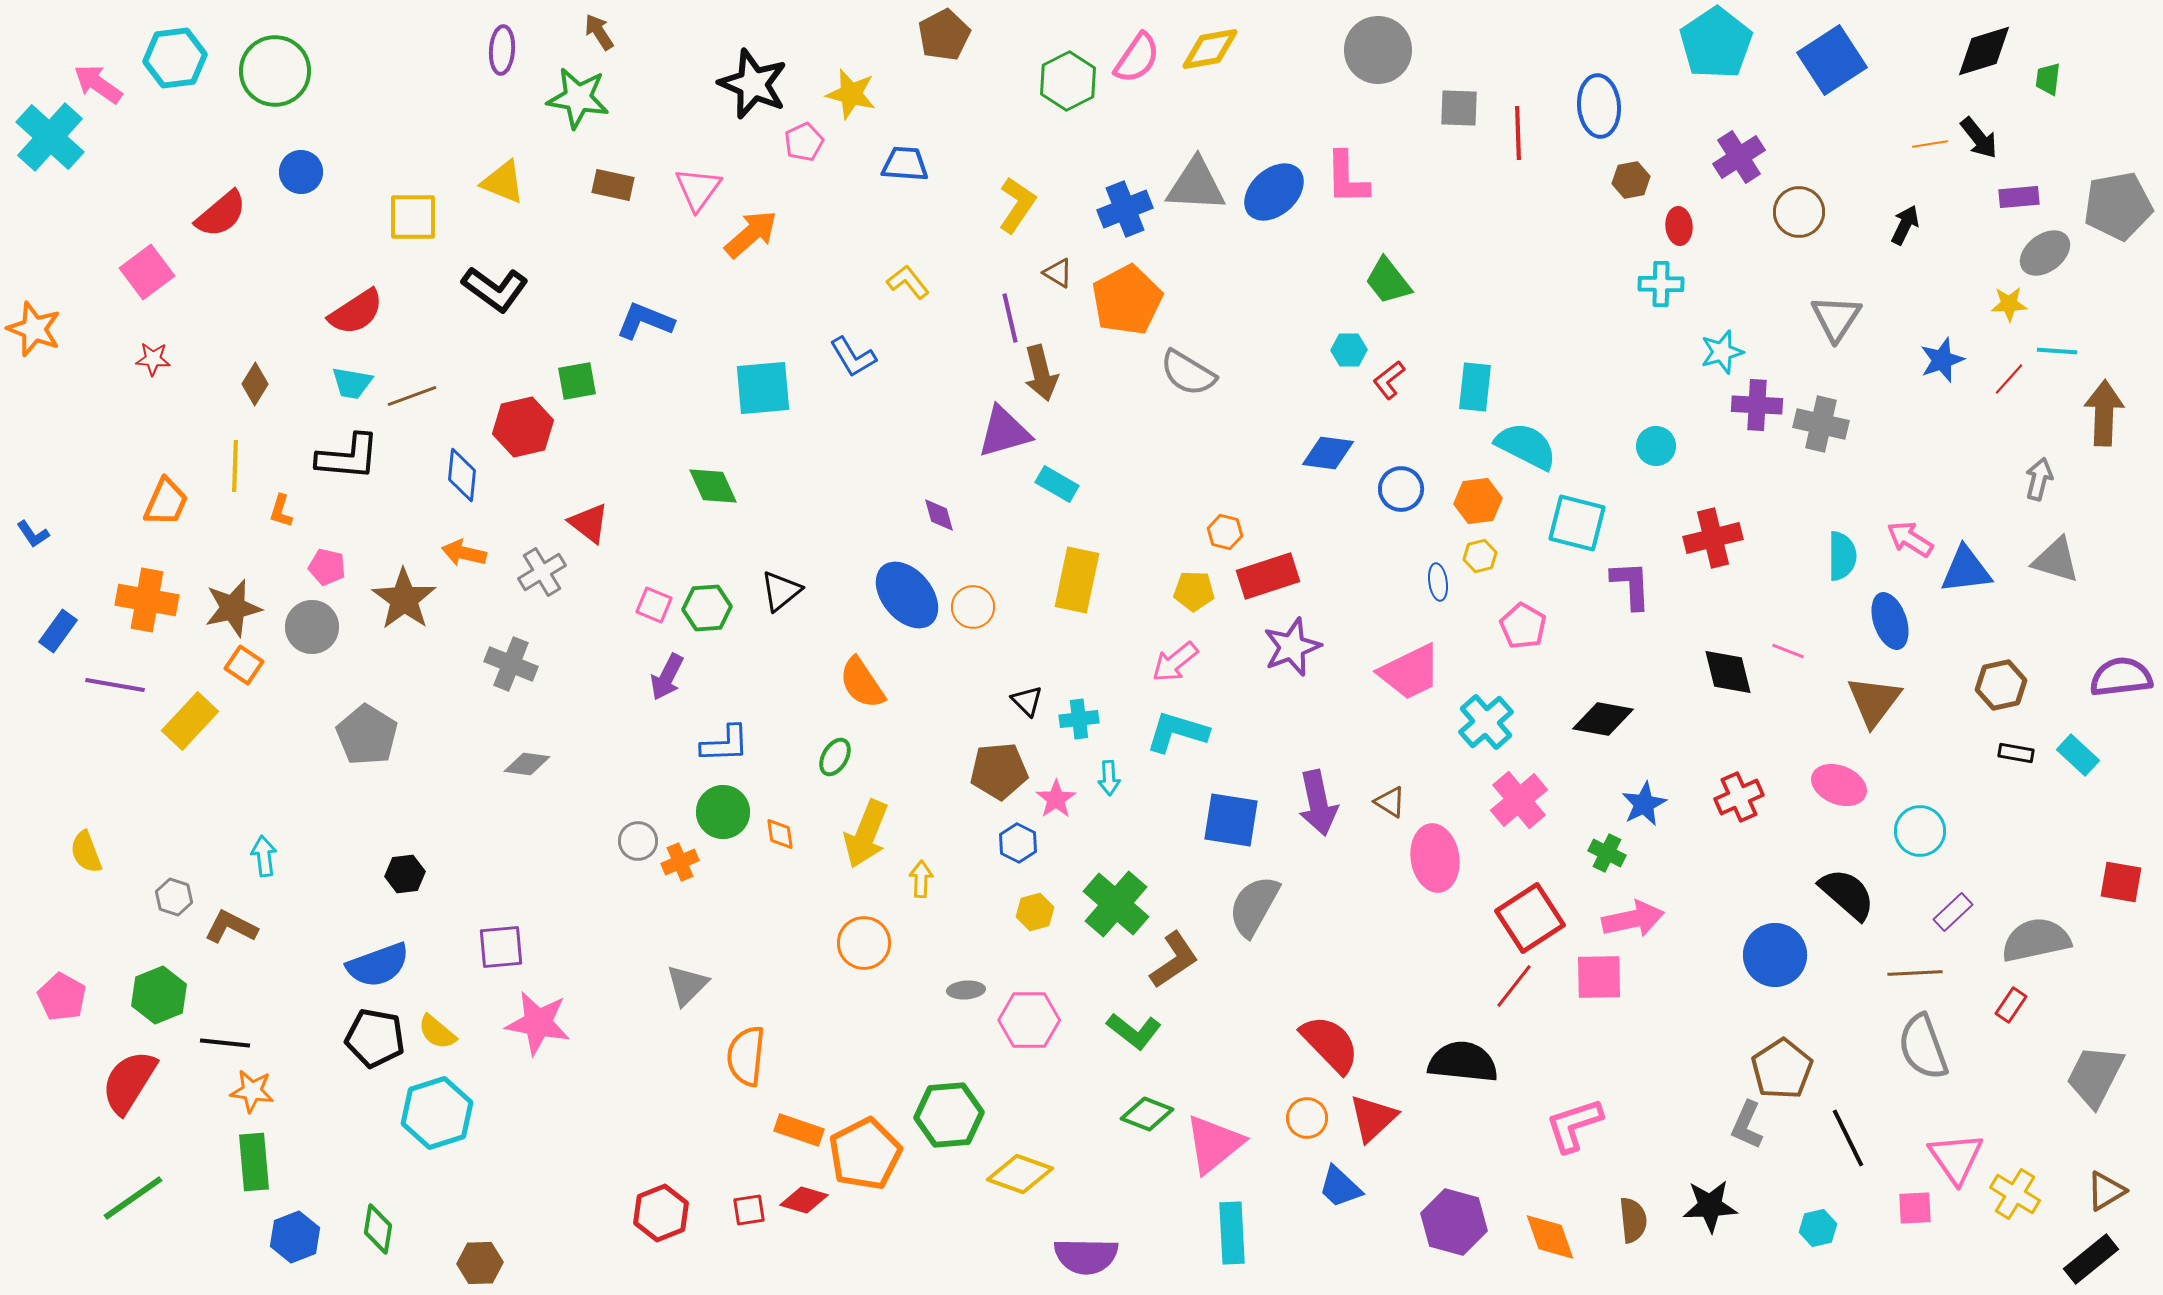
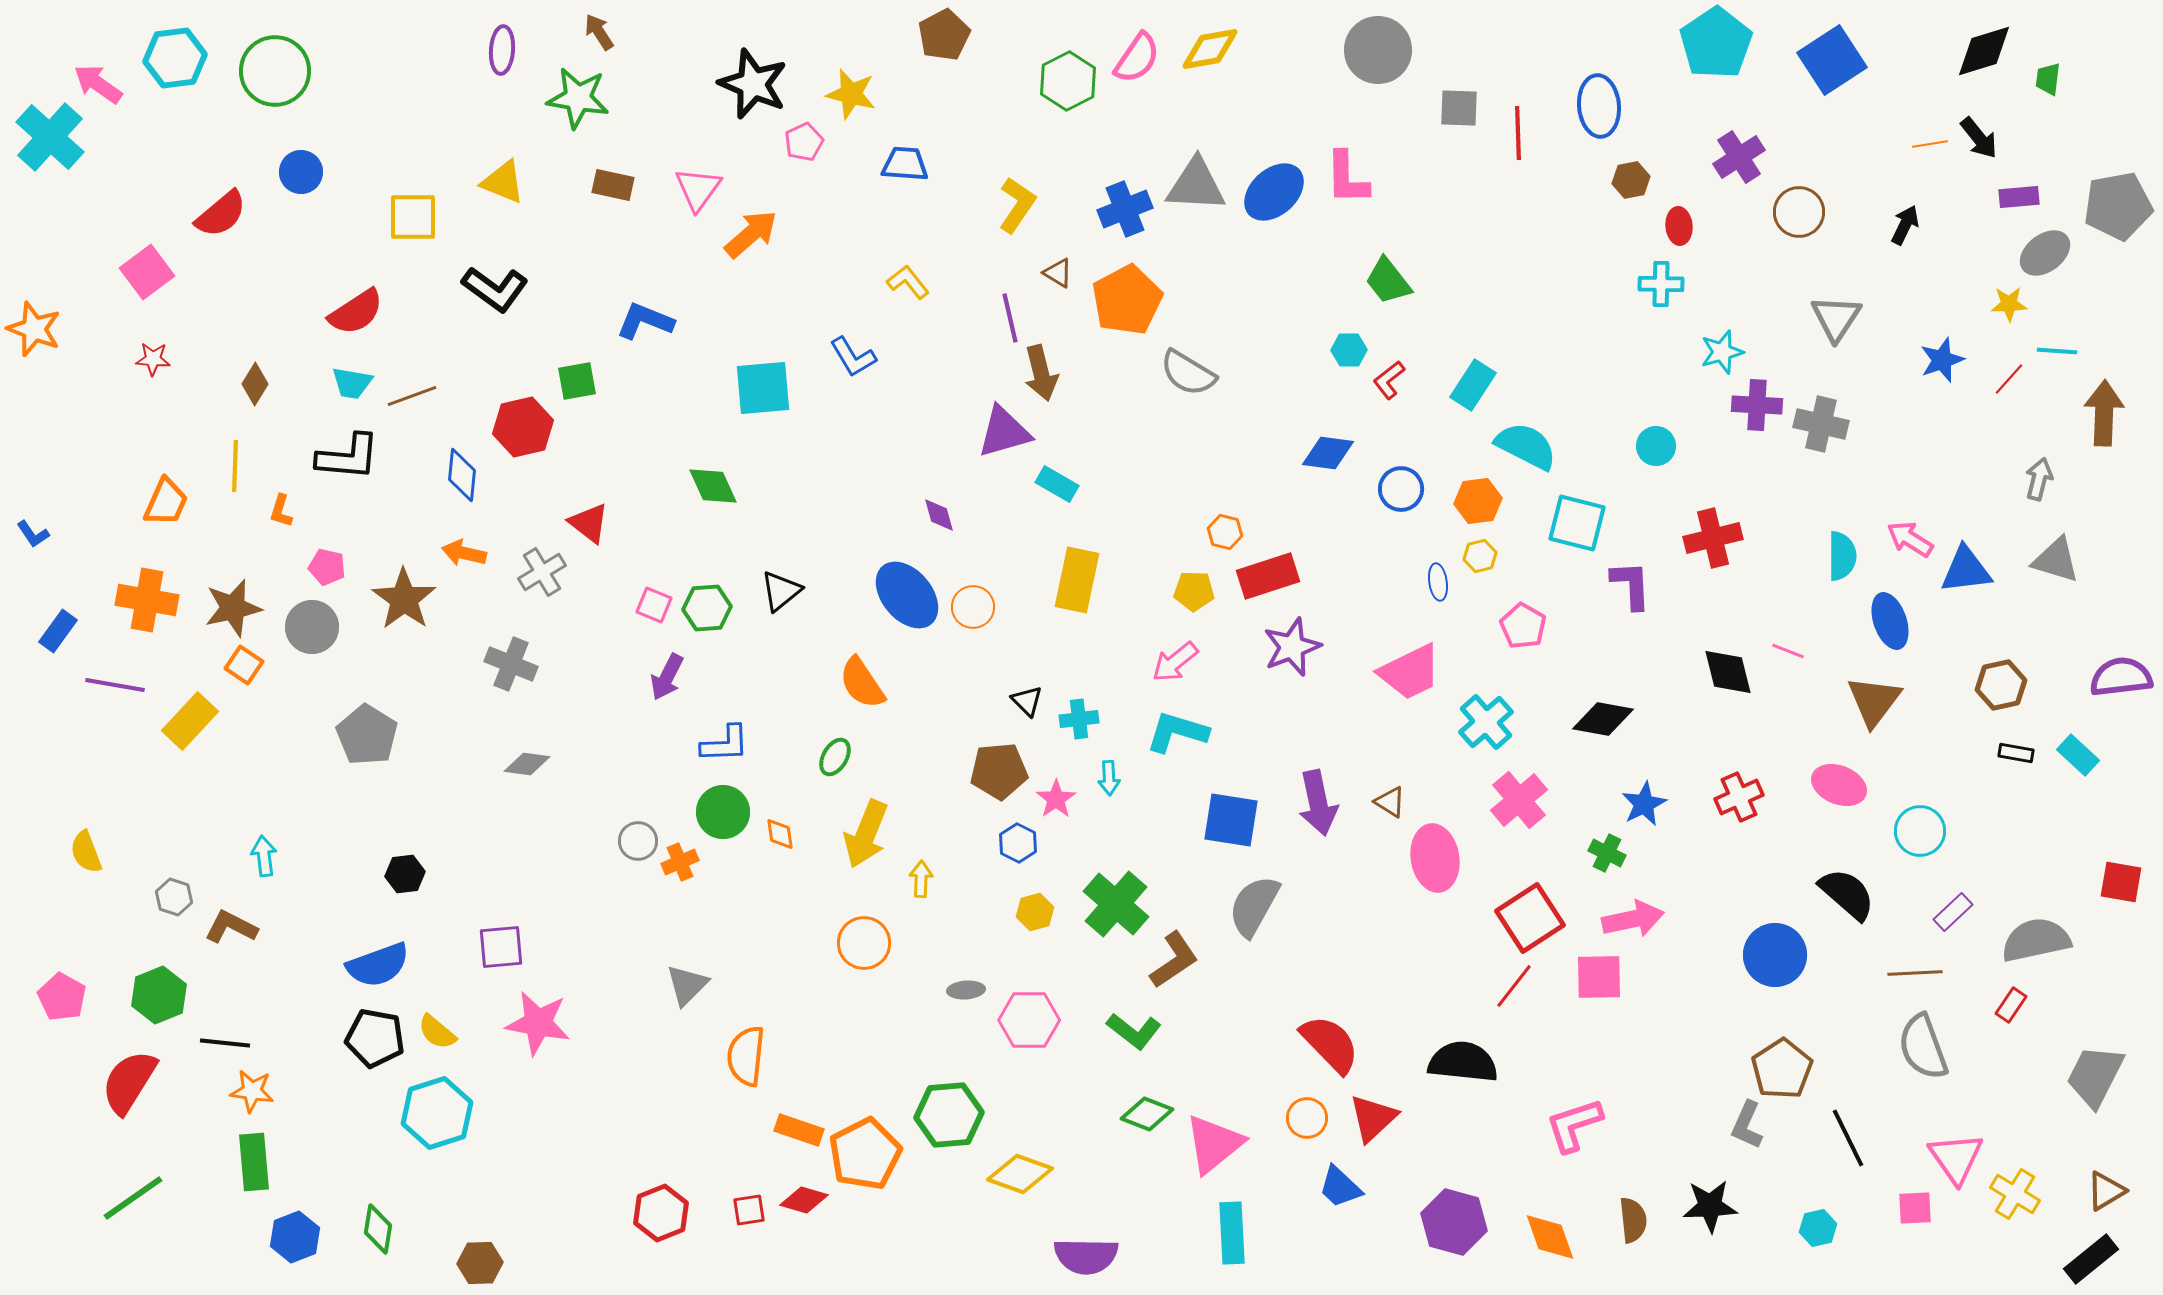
cyan rectangle at (1475, 387): moved 2 px left, 2 px up; rotated 27 degrees clockwise
